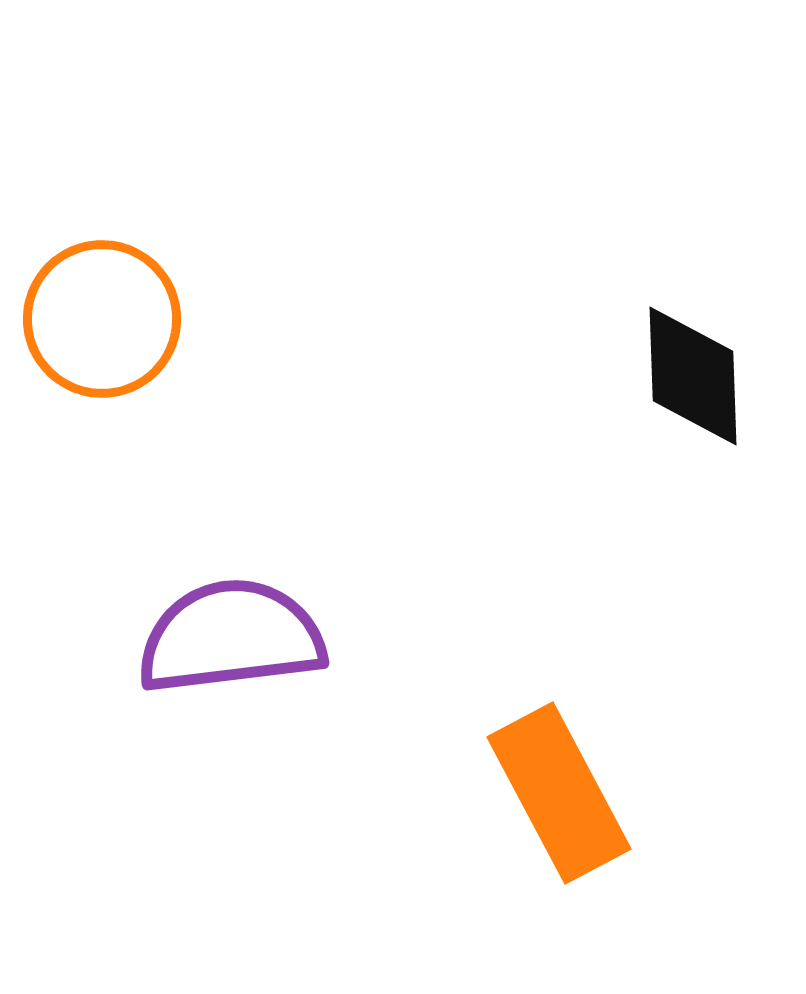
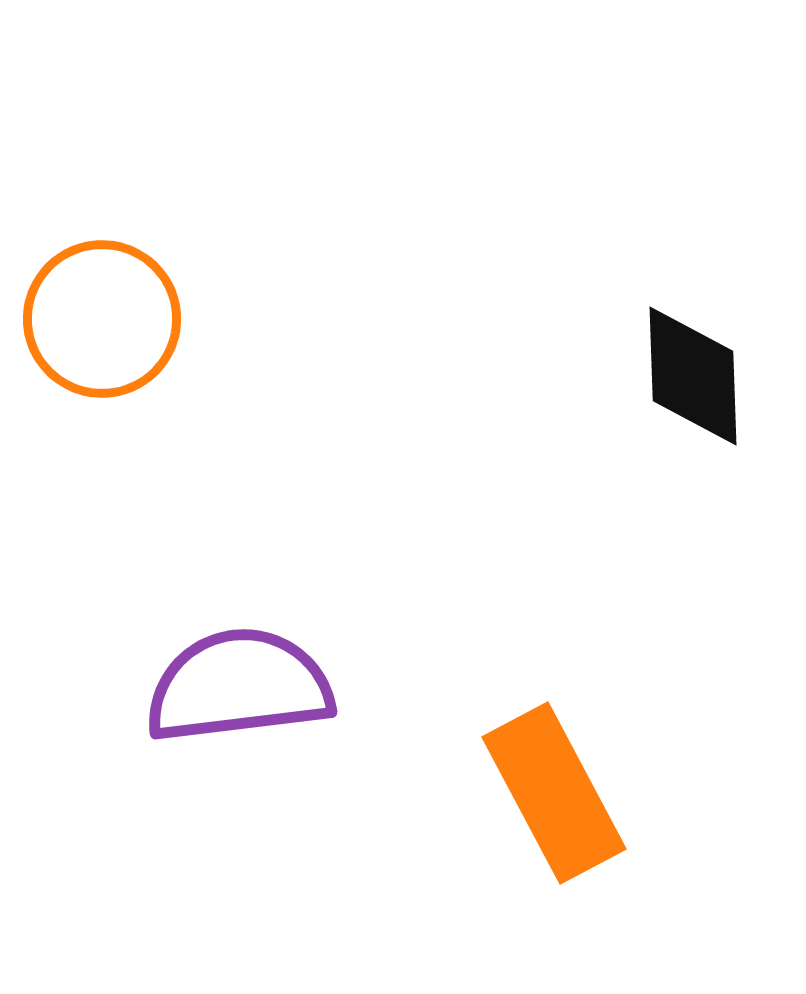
purple semicircle: moved 8 px right, 49 px down
orange rectangle: moved 5 px left
